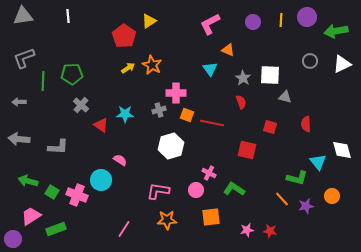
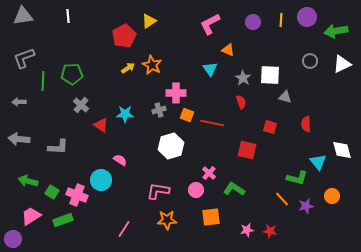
red pentagon at (124, 36): rotated 10 degrees clockwise
pink cross at (209, 173): rotated 16 degrees clockwise
green rectangle at (56, 229): moved 7 px right, 9 px up
